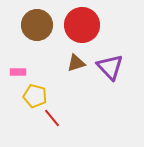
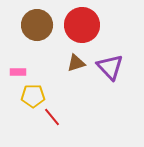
yellow pentagon: moved 2 px left; rotated 15 degrees counterclockwise
red line: moved 1 px up
